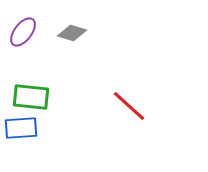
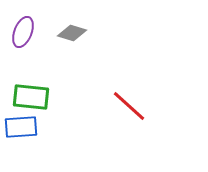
purple ellipse: rotated 16 degrees counterclockwise
blue rectangle: moved 1 px up
